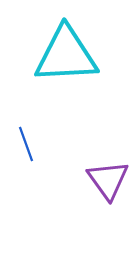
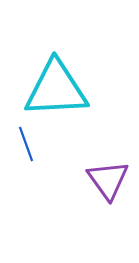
cyan triangle: moved 10 px left, 34 px down
